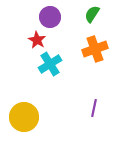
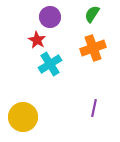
orange cross: moved 2 px left, 1 px up
yellow circle: moved 1 px left
